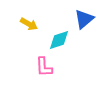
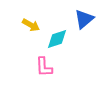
yellow arrow: moved 2 px right, 1 px down
cyan diamond: moved 2 px left, 1 px up
